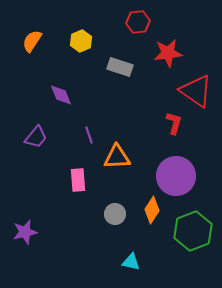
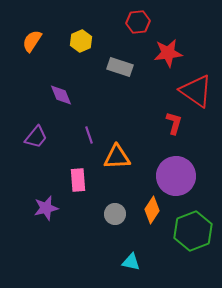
purple star: moved 21 px right, 24 px up
